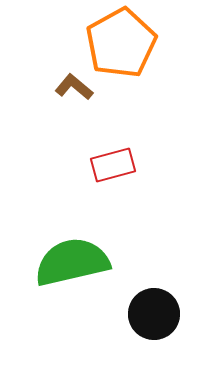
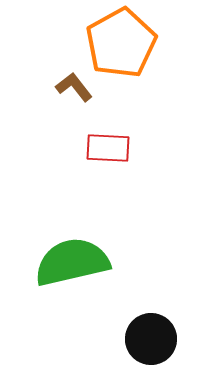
brown L-shape: rotated 12 degrees clockwise
red rectangle: moved 5 px left, 17 px up; rotated 18 degrees clockwise
black circle: moved 3 px left, 25 px down
